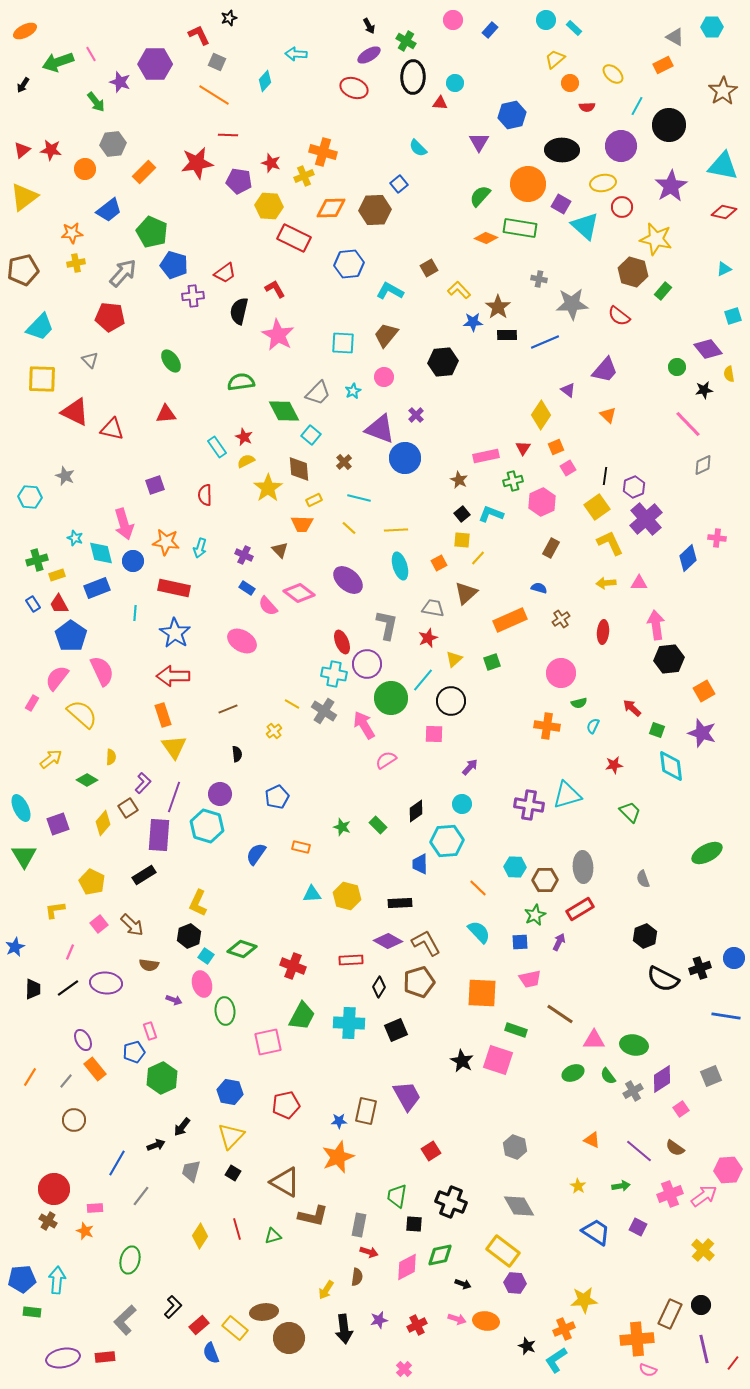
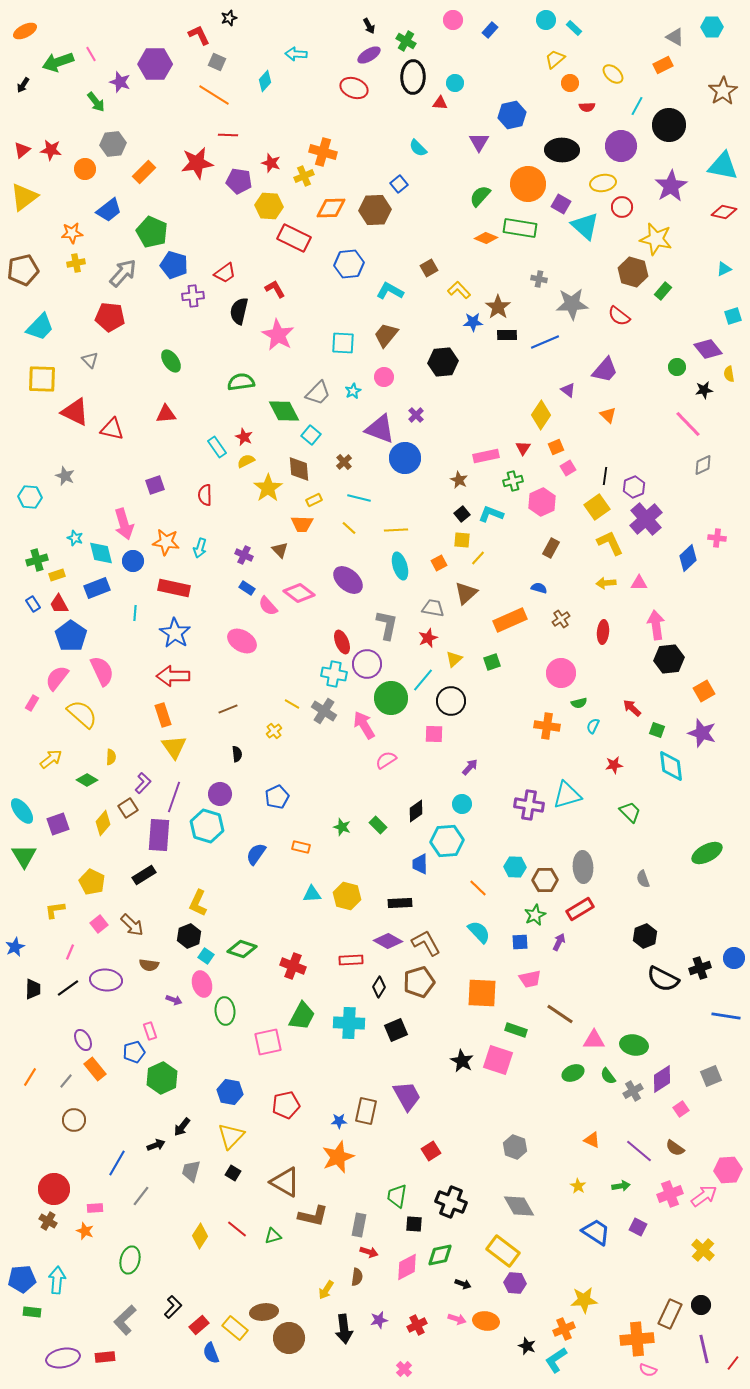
cyan ellipse at (21, 808): moved 1 px right, 3 px down; rotated 12 degrees counterclockwise
purple ellipse at (106, 983): moved 3 px up
red line at (237, 1229): rotated 35 degrees counterclockwise
